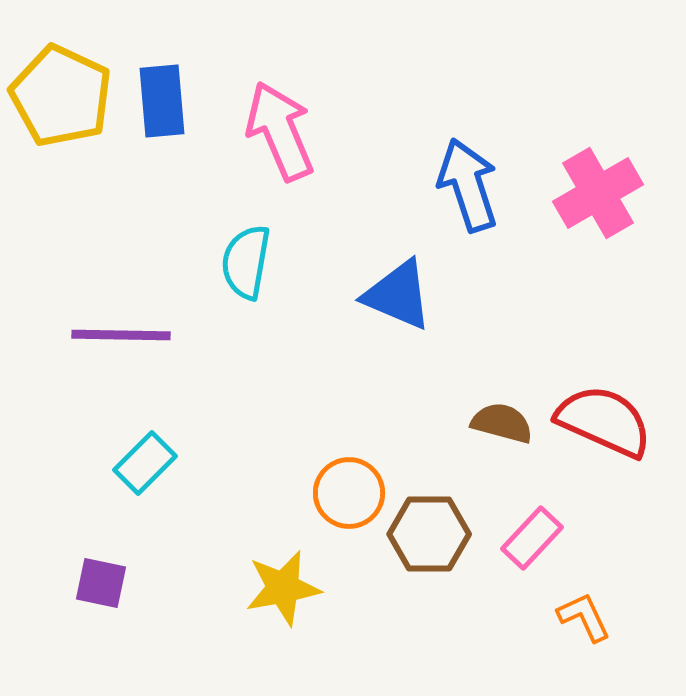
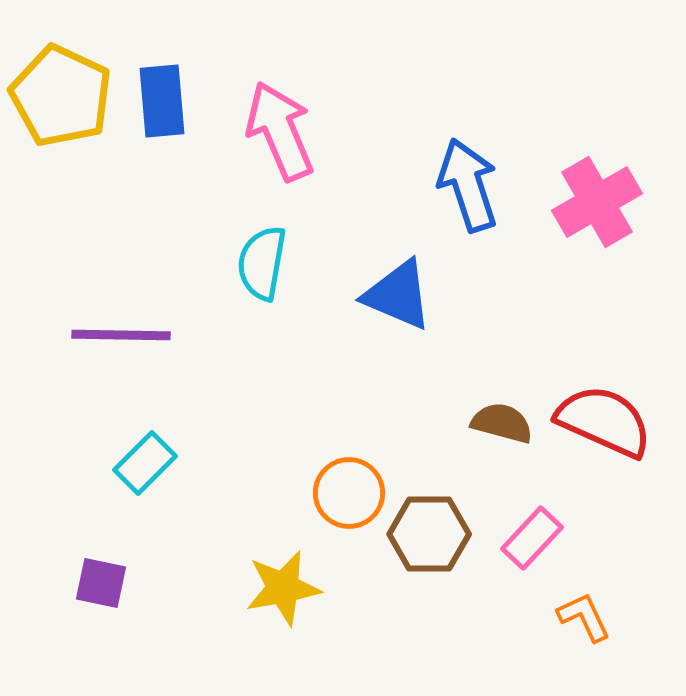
pink cross: moved 1 px left, 9 px down
cyan semicircle: moved 16 px right, 1 px down
